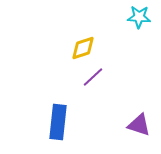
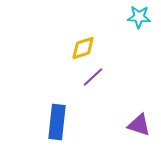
blue rectangle: moved 1 px left
